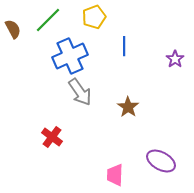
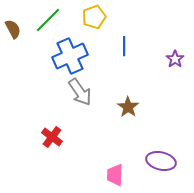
purple ellipse: rotated 16 degrees counterclockwise
